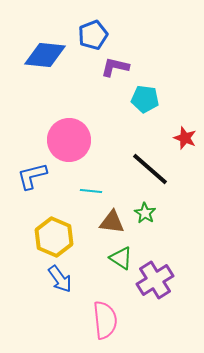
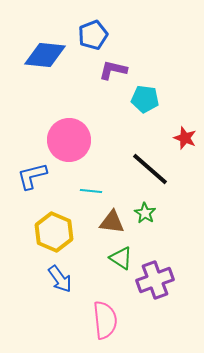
purple L-shape: moved 2 px left, 3 px down
yellow hexagon: moved 5 px up
purple cross: rotated 12 degrees clockwise
